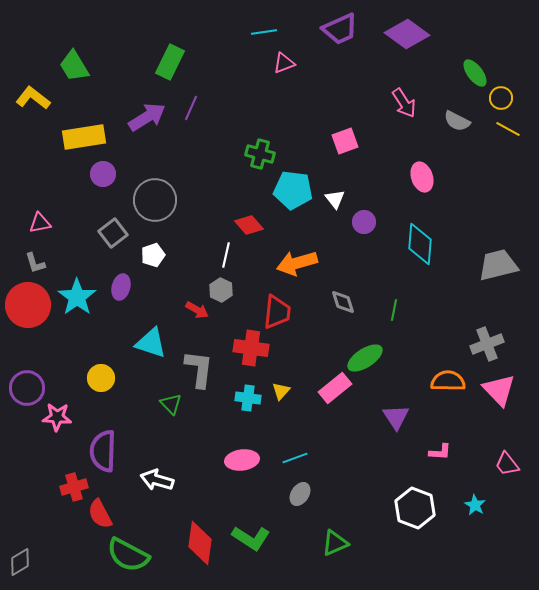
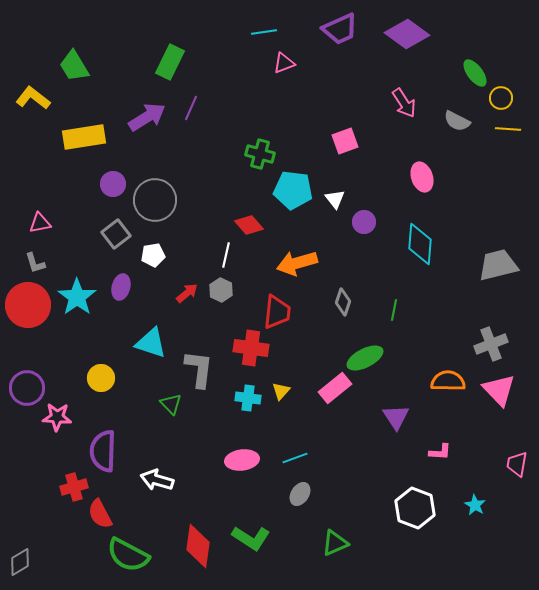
yellow line at (508, 129): rotated 25 degrees counterclockwise
purple circle at (103, 174): moved 10 px right, 10 px down
gray square at (113, 233): moved 3 px right, 1 px down
white pentagon at (153, 255): rotated 10 degrees clockwise
gray diamond at (343, 302): rotated 36 degrees clockwise
red arrow at (197, 310): moved 10 px left, 17 px up; rotated 70 degrees counterclockwise
gray cross at (487, 344): moved 4 px right
green ellipse at (365, 358): rotated 6 degrees clockwise
pink trapezoid at (507, 464): moved 10 px right; rotated 48 degrees clockwise
red diamond at (200, 543): moved 2 px left, 3 px down
